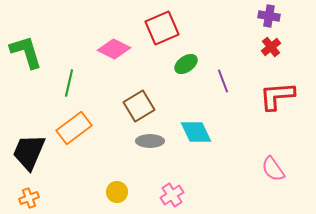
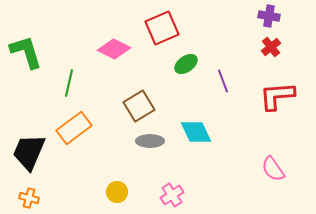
orange cross: rotated 36 degrees clockwise
